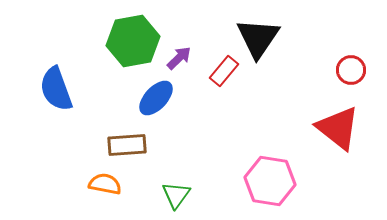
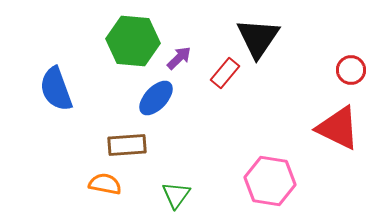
green hexagon: rotated 15 degrees clockwise
red rectangle: moved 1 px right, 2 px down
red triangle: rotated 12 degrees counterclockwise
